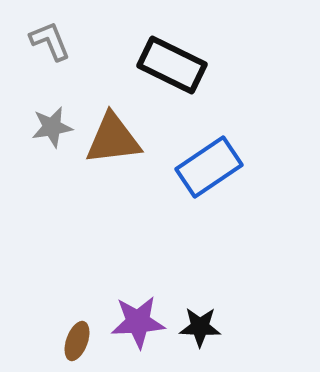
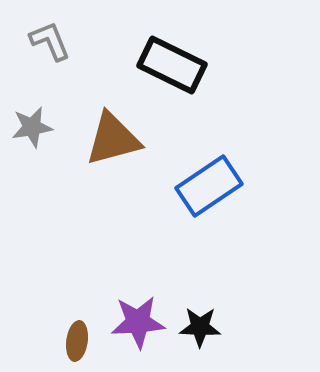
gray star: moved 20 px left
brown triangle: rotated 8 degrees counterclockwise
blue rectangle: moved 19 px down
brown ellipse: rotated 12 degrees counterclockwise
